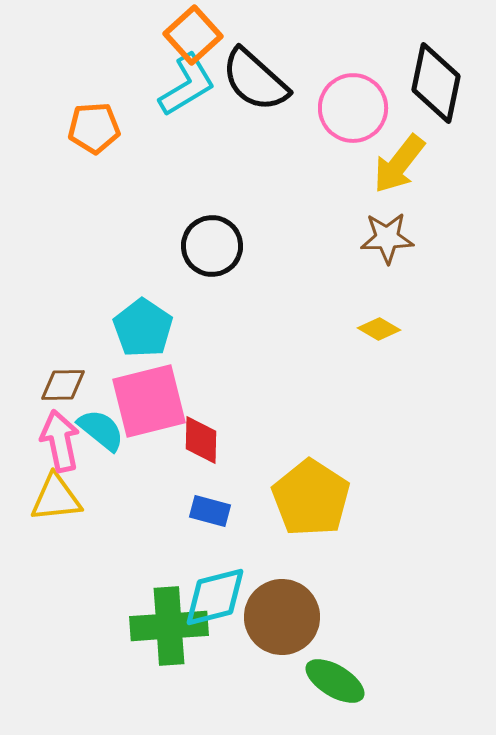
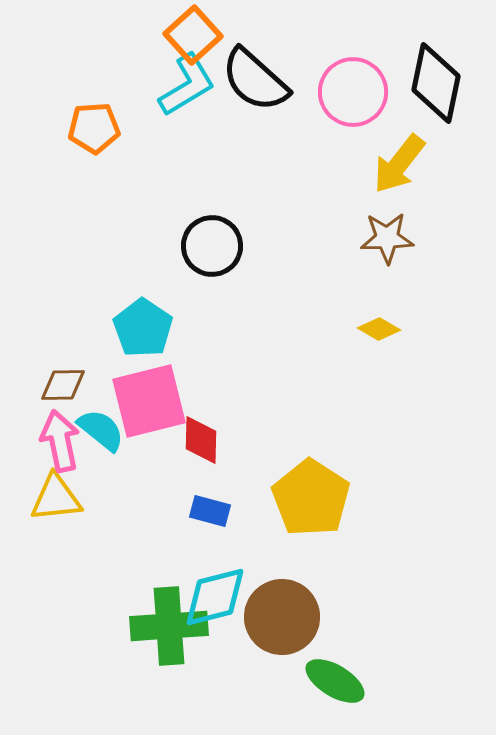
pink circle: moved 16 px up
